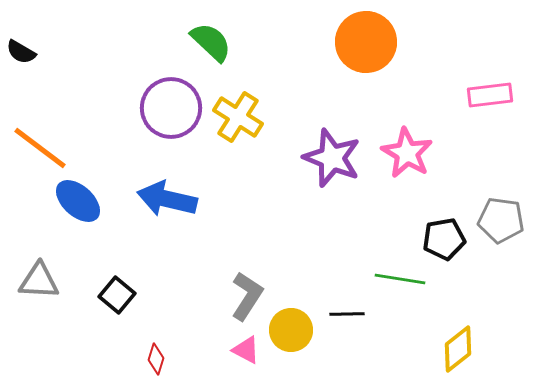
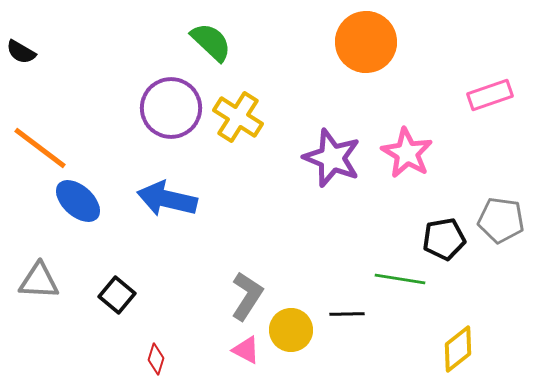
pink rectangle: rotated 12 degrees counterclockwise
